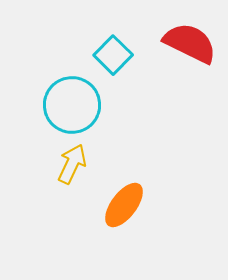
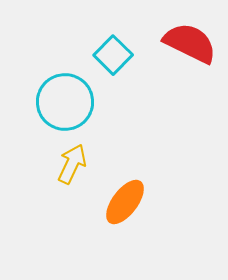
cyan circle: moved 7 px left, 3 px up
orange ellipse: moved 1 px right, 3 px up
